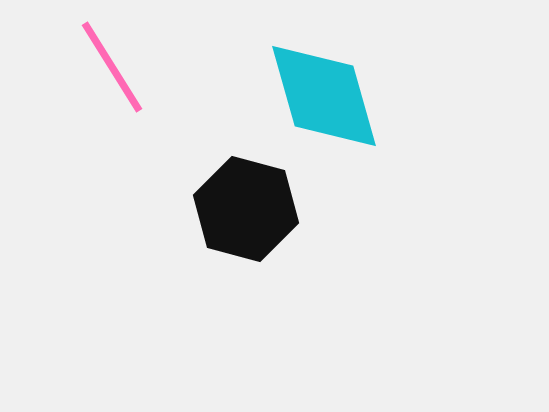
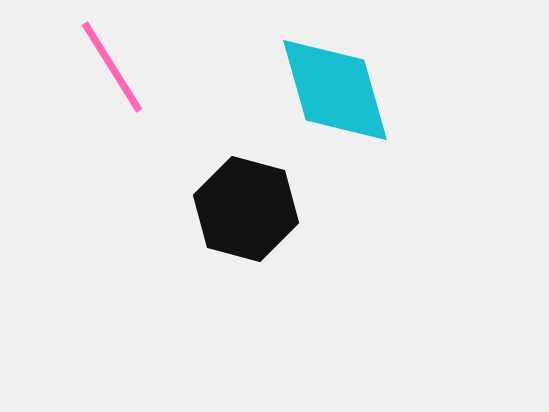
cyan diamond: moved 11 px right, 6 px up
